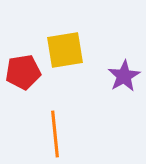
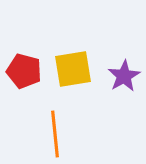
yellow square: moved 8 px right, 19 px down
red pentagon: moved 1 px right, 1 px up; rotated 24 degrees clockwise
